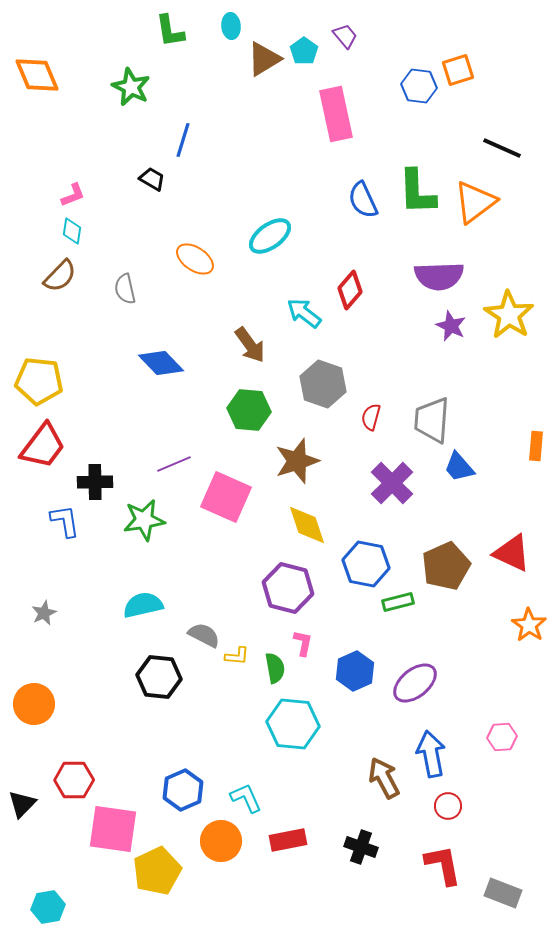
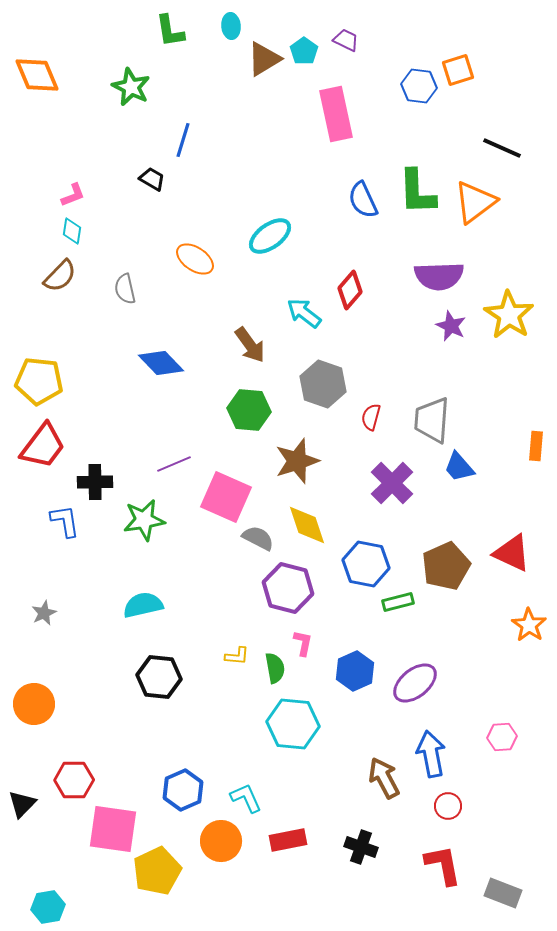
purple trapezoid at (345, 36): moved 1 px right, 4 px down; rotated 24 degrees counterclockwise
gray semicircle at (204, 635): moved 54 px right, 97 px up
